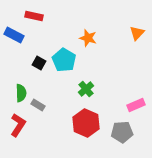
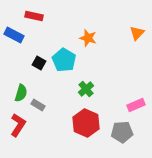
green semicircle: rotated 18 degrees clockwise
